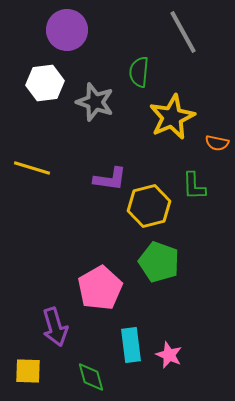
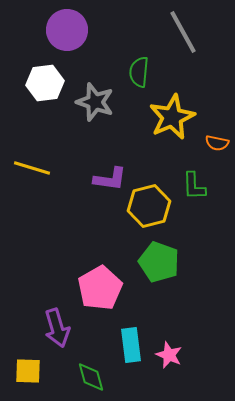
purple arrow: moved 2 px right, 1 px down
